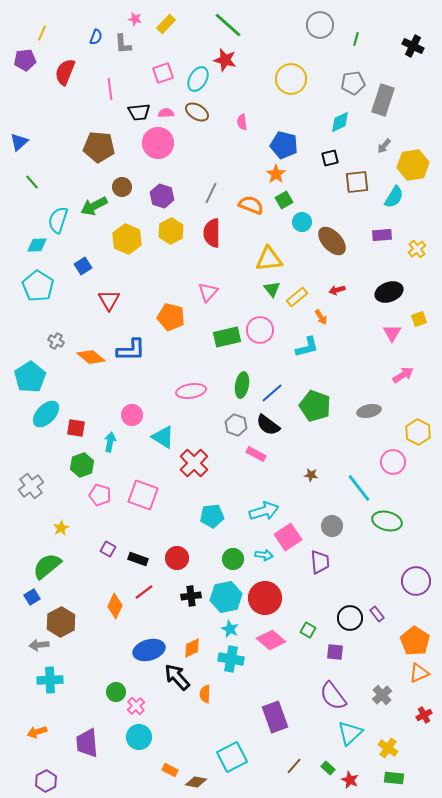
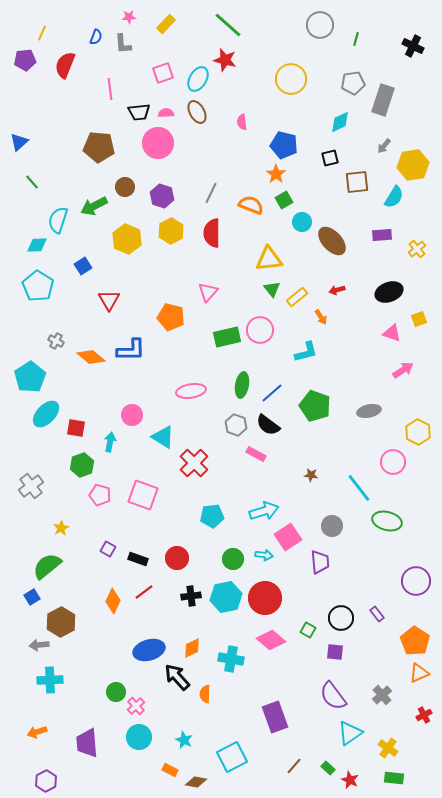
pink star at (135, 19): moved 6 px left, 2 px up; rotated 16 degrees counterclockwise
red semicircle at (65, 72): moved 7 px up
brown ellipse at (197, 112): rotated 30 degrees clockwise
brown circle at (122, 187): moved 3 px right
pink triangle at (392, 333): rotated 42 degrees counterclockwise
cyan L-shape at (307, 347): moved 1 px left, 5 px down
pink arrow at (403, 375): moved 5 px up
orange diamond at (115, 606): moved 2 px left, 5 px up
black circle at (350, 618): moved 9 px left
cyan star at (230, 629): moved 46 px left, 111 px down
cyan triangle at (350, 733): rotated 8 degrees clockwise
